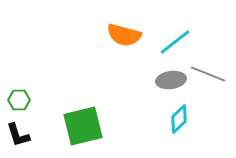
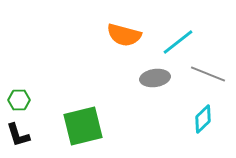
cyan line: moved 3 px right
gray ellipse: moved 16 px left, 2 px up
cyan diamond: moved 24 px right
